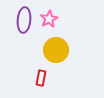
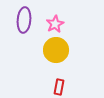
pink star: moved 6 px right, 5 px down
red rectangle: moved 18 px right, 9 px down
